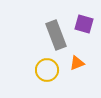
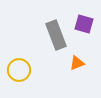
yellow circle: moved 28 px left
